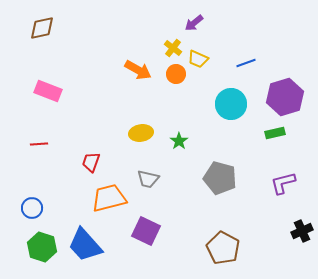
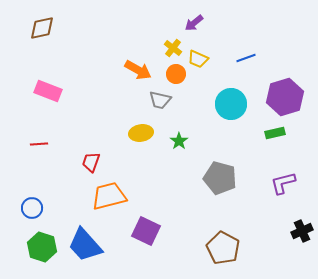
blue line: moved 5 px up
gray trapezoid: moved 12 px right, 79 px up
orange trapezoid: moved 2 px up
